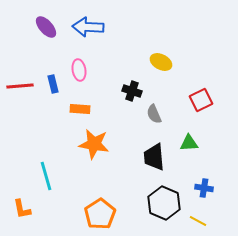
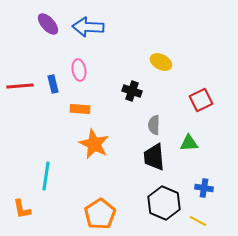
purple ellipse: moved 2 px right, 3 px up
gray semicircle: moved 11 px down; rotated 24 degrees clockwise
orange star: rotated 16 degrees clockwise
cyan line: rotated 24 degrees clockwise
